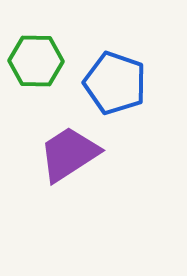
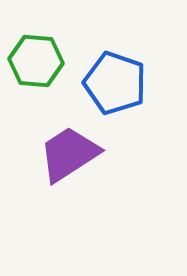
green hexagon: rotated 4 degrees clockwise
